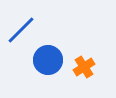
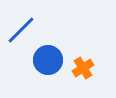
orange cross: moved 1 px left, 1 px down
